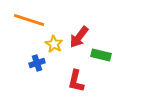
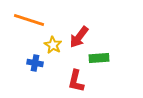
yellow star: moved 1 px left, 1 px down
green rectangle: moved 2 px left, 3 px down; rotated 18 degrees counterclockwise
blue cross: moved 2 px left; rotated 28 degrees clockwise
